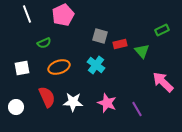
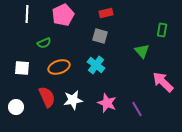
white line: rotated 24 degrees clockwise
green rectangle: rotated 56 degrees counterclockwise
red rectangle: moved 14 px left, 31 px up
white square: rotated 14 degrees clockwise
white star: moved 2 px up; rotated 12 degrees counterclockwise
